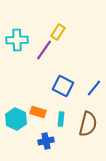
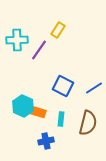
yellow rectangle: moved 2 px up
purple line: moved 5 px left
blue line: rotated 18 degrees clockwise
cyan hexagon: moved 7 px right, 13 px up
brown semicircle: moved 1 px up
